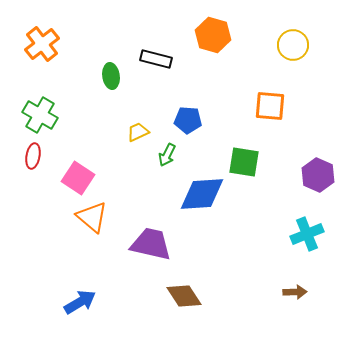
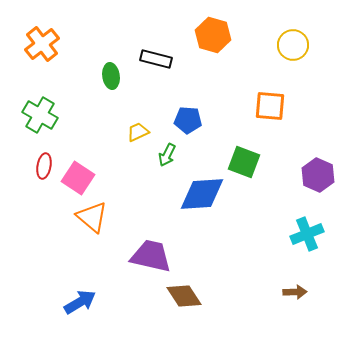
red ellipse: moved 11 px right, 10 px down
green square: rotated 12 degrees clockwise
purple trapezoid: moved 12 px down
